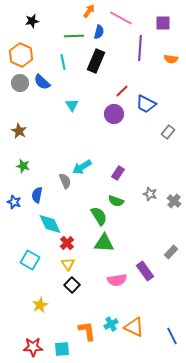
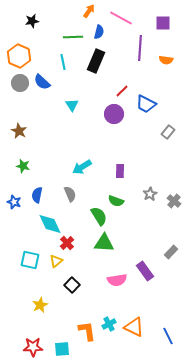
green line at (74, 36): moved 1 px left, 1 px down
orange hexagon at (21, 55): moved 2 px left, 1 px down
orange semicircle at (171, 59): moved 5 px left, 1 px down
purple rectangle at (118, 173): moved 2 px right, 2 px up; rotated 32 degrees counterclockwise
gray semicircle at (65, 181): moved 5 px right, 13 px down
gray star at (150, 194): rotated 24 degrees clockwise
cyan square at (30, 260): rotated 18 degrees counterclockwise
yellow triangle at (68, 264): moved 12 px left, 3 px up; rotated 24 degrees clockwise
cyan cross at (111, 324): moved 2 px left
blue line at (172, 336): moved 4 px left
